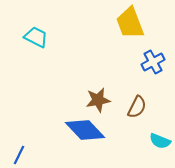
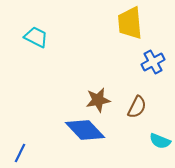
yellow trapezoid: rotated 16 degrees clockwise
blue line: moved 1 px right, 2 px up
